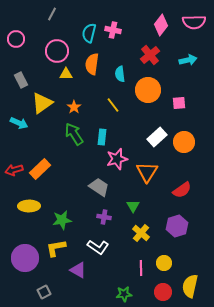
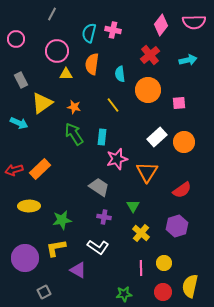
orange star at (74, 107): rotated 24 degrees counterclockwise
